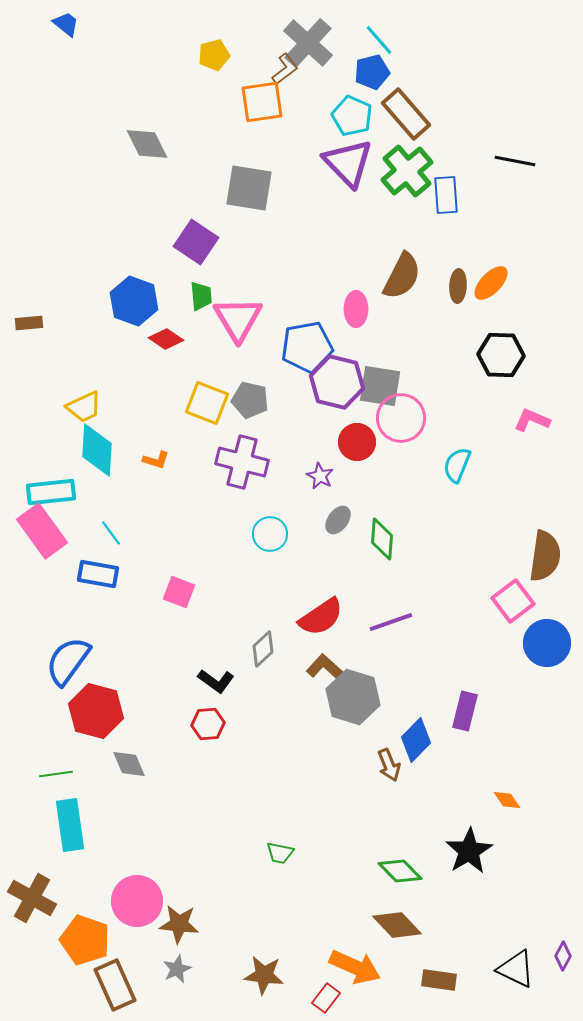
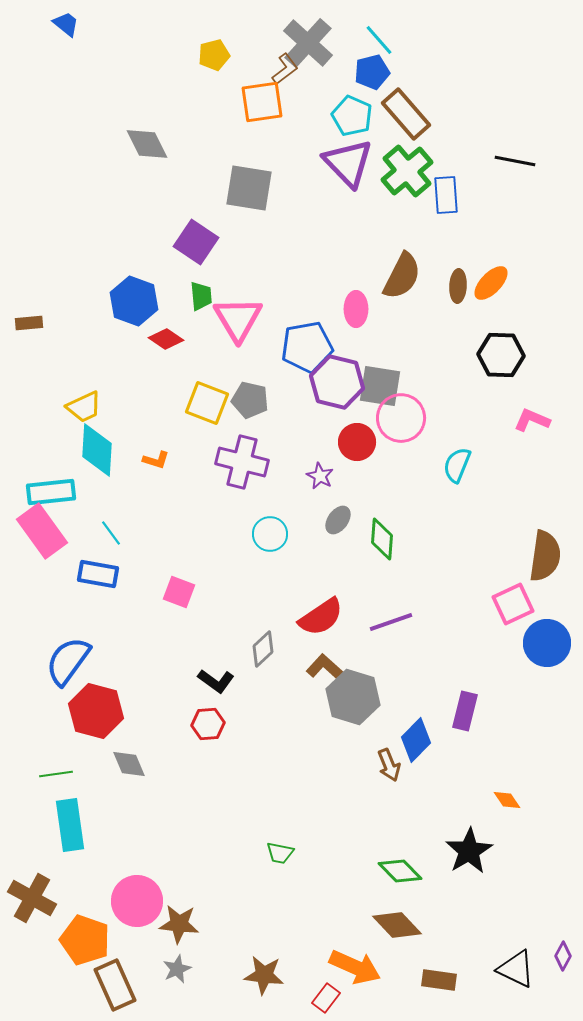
pink square at (513, 601): moved 3 px down; rotated 12 degrees clockwise
